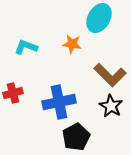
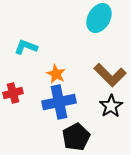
orange star: moved 16 px left, 30 px down; rotated 18 degrees clockwise
black star: rotated 10 degrees clockwise
